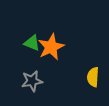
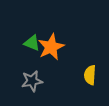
yellow semicircle: moved 3 px left, 2 px up
